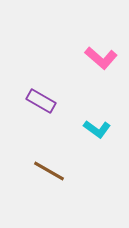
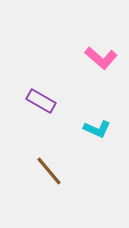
cyan L-shape: rotated 12 degrees counterclockwise
brown line: rotated 20 degrees clockwise
